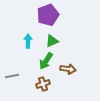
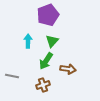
green triangle: rotated 24 degrees counterclockwise
gray line: rotated 24 degrees clockwise
brown cross: moved 1 px down
